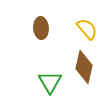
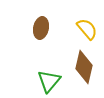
brown ellipse: rotated 15 degrees clockwise
green triangle: moved 1 px left, 1 px up; rotated 10 degrees clockwise
